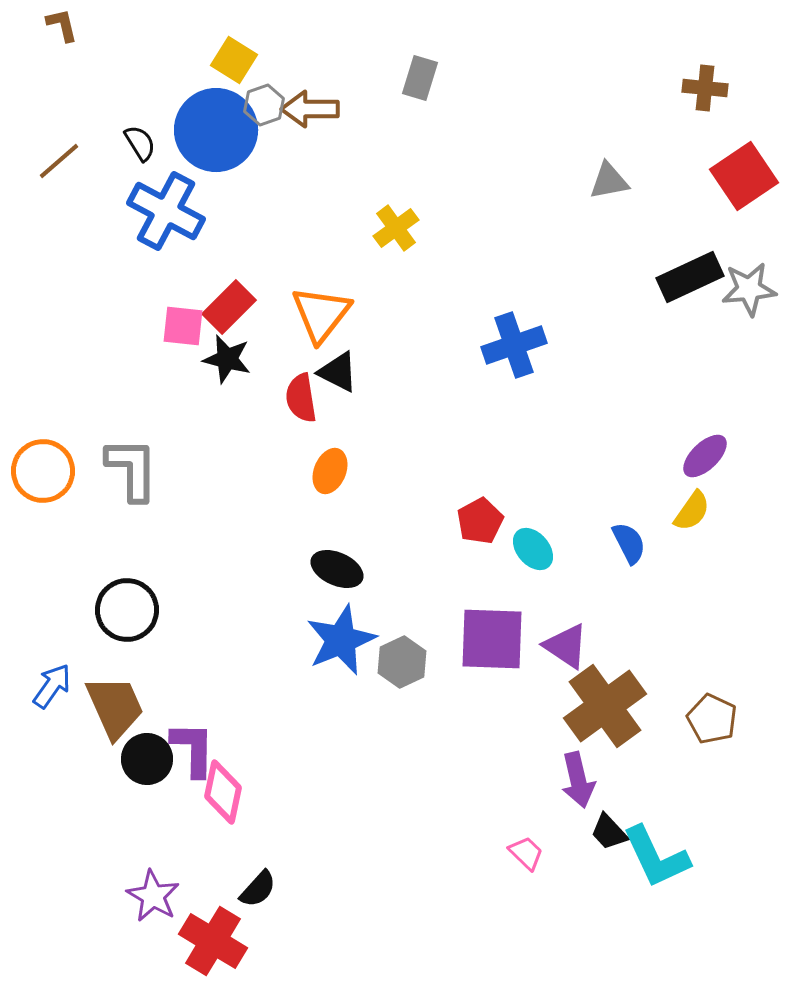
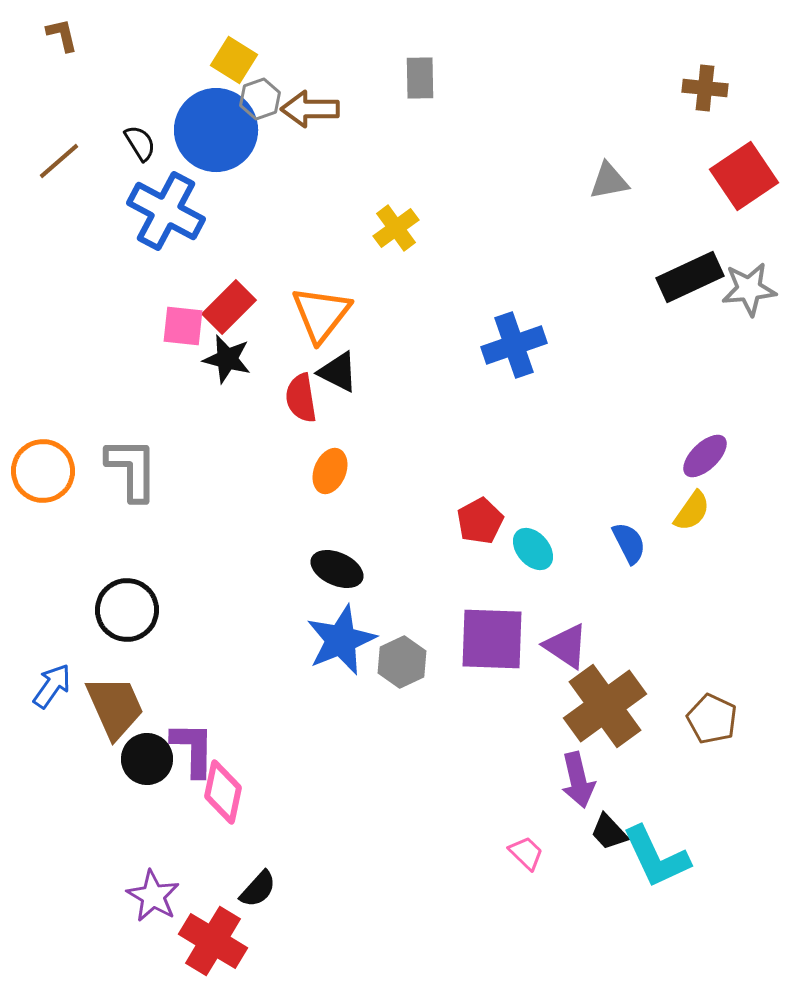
brown L-shape at (62, 25): moved 10 px down
gray rectangle at (420, 78): rotated 18 degrees counterclockwise
gray hexagon at (264, 105): moved 4 px left, 6 px up
